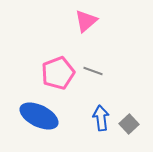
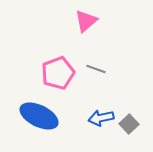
gray line: moved 3 px right, 2 px up
blue arrow: rotated 95 degrees counterclockwise
